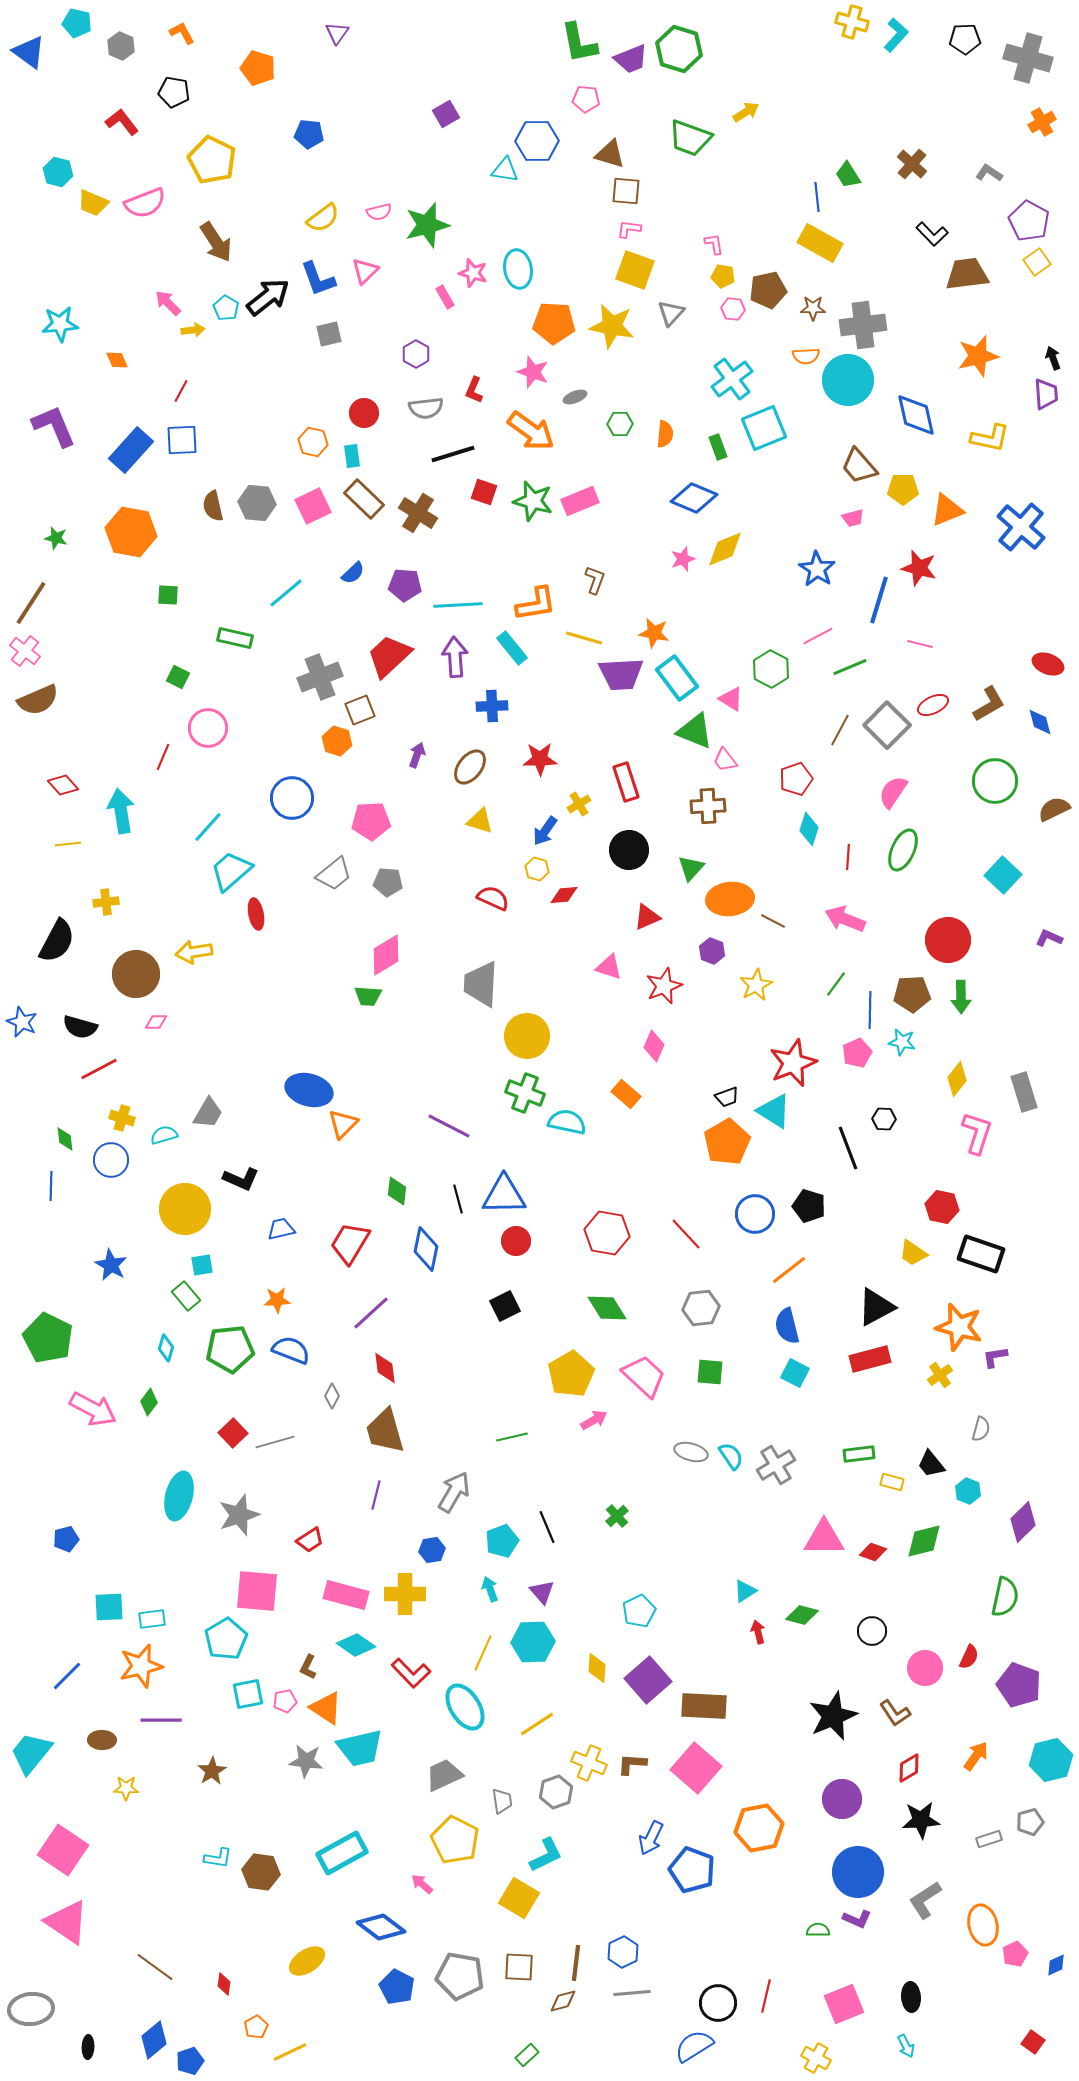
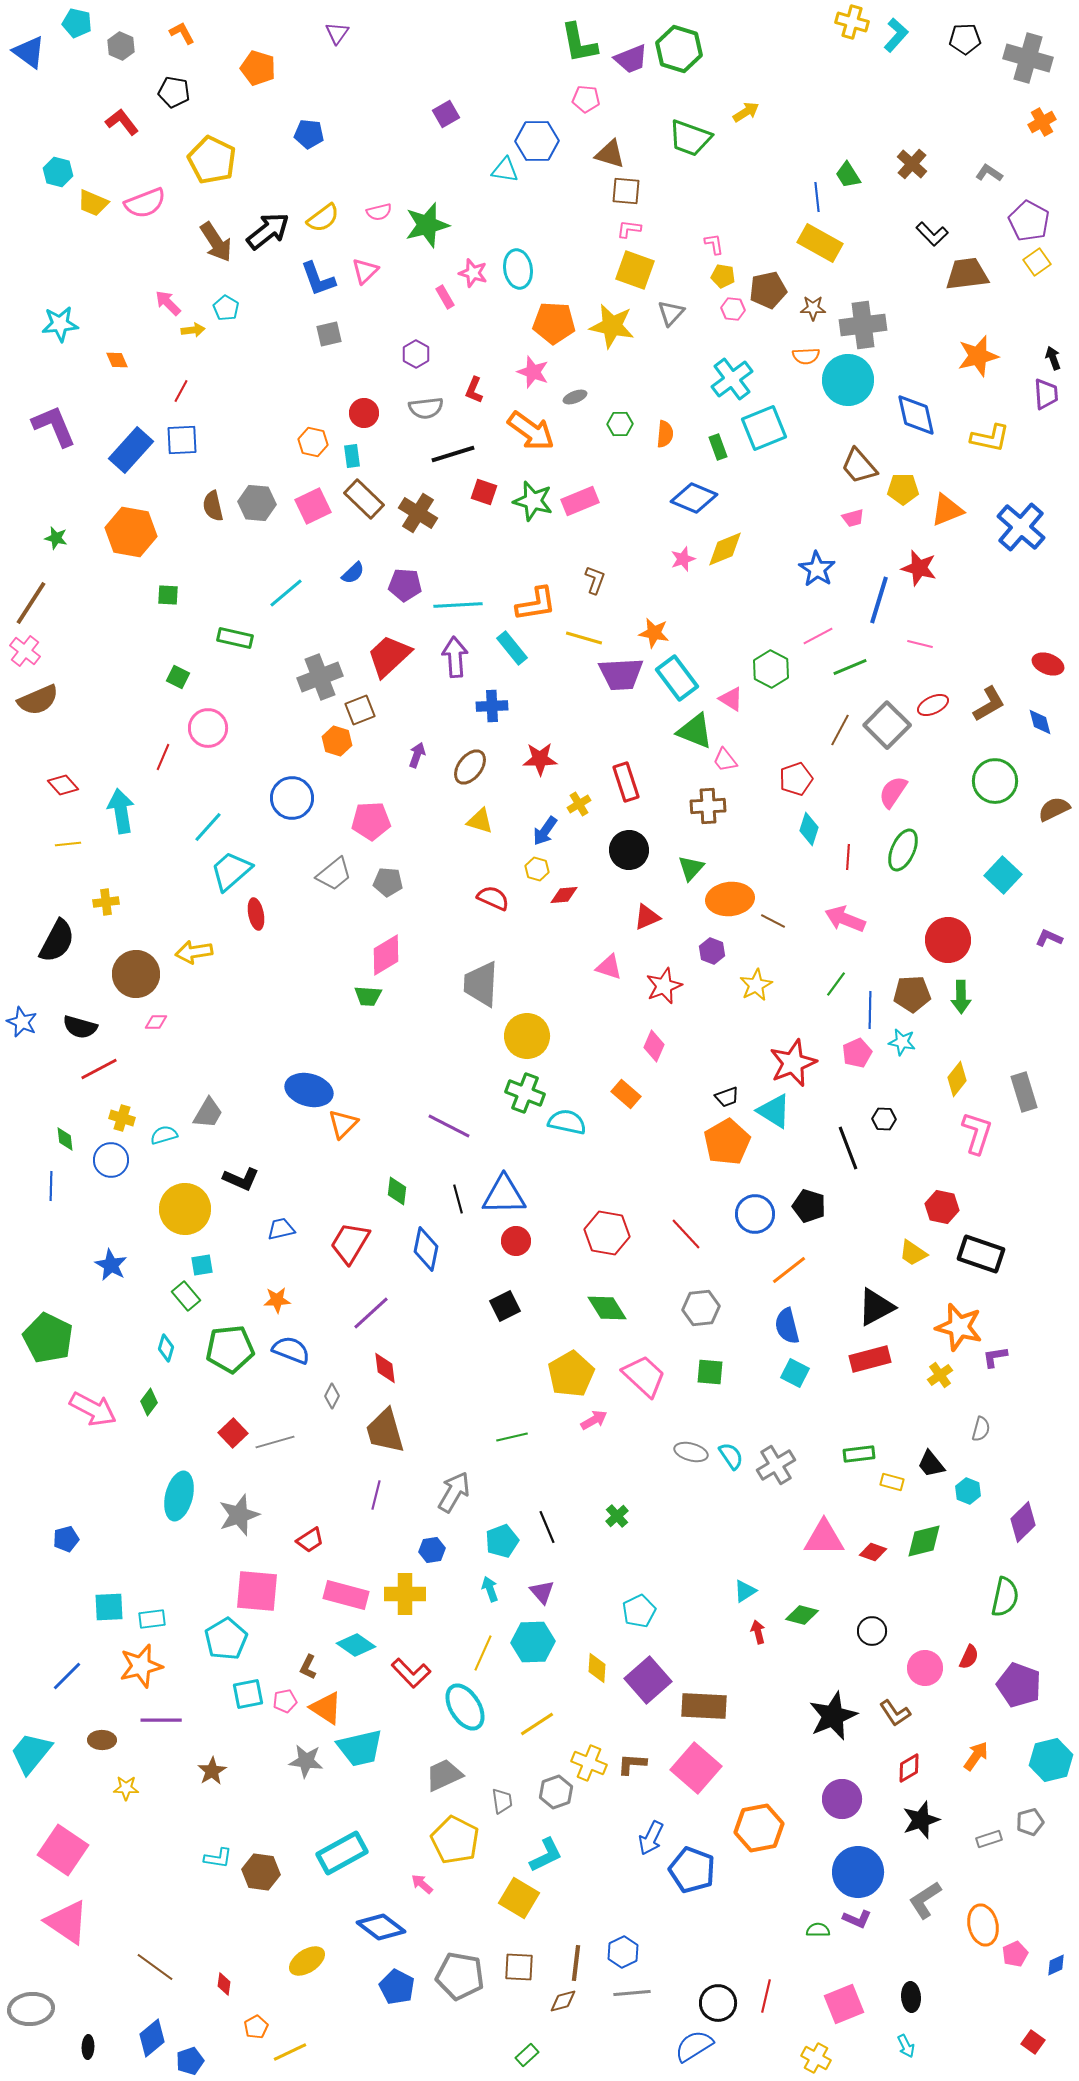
black arrow at (268, 297): moved 66 px up
black star at (921, 1820): rotated 15 degrees counterclockwise
blue diamond at (154, 2040): moved 2 px left, 2 px up
